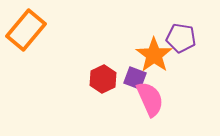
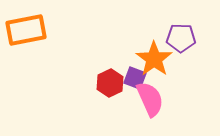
orange rectangle: rotated 39 degrees clockwise
purple pentagon: rotated 8 degrees counterclockwise
orange star: moved 4 px down
red hexagon: moved 7 px right, 4 px down
